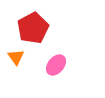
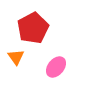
pink ellipse: moved 2 px down
